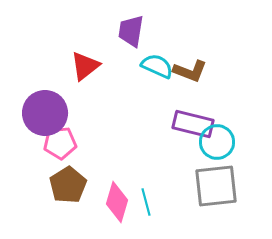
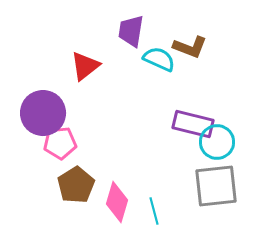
cyan semicircle: moved 2 px right, 7 px up
brown L-shape: moved 24 px up
purple circle: moved 2 px left
brown pentagon: moved 8 px right
cyan line: moved 8 px right, 9 px down
